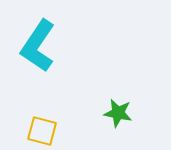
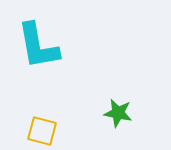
cyan L-shape: rotated 44 degrees counterclockwise
